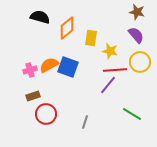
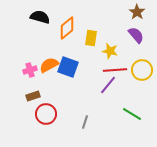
brown star: rotated 21 degrees clockwise
yellow circle: moved 2 px right, 8 px down
